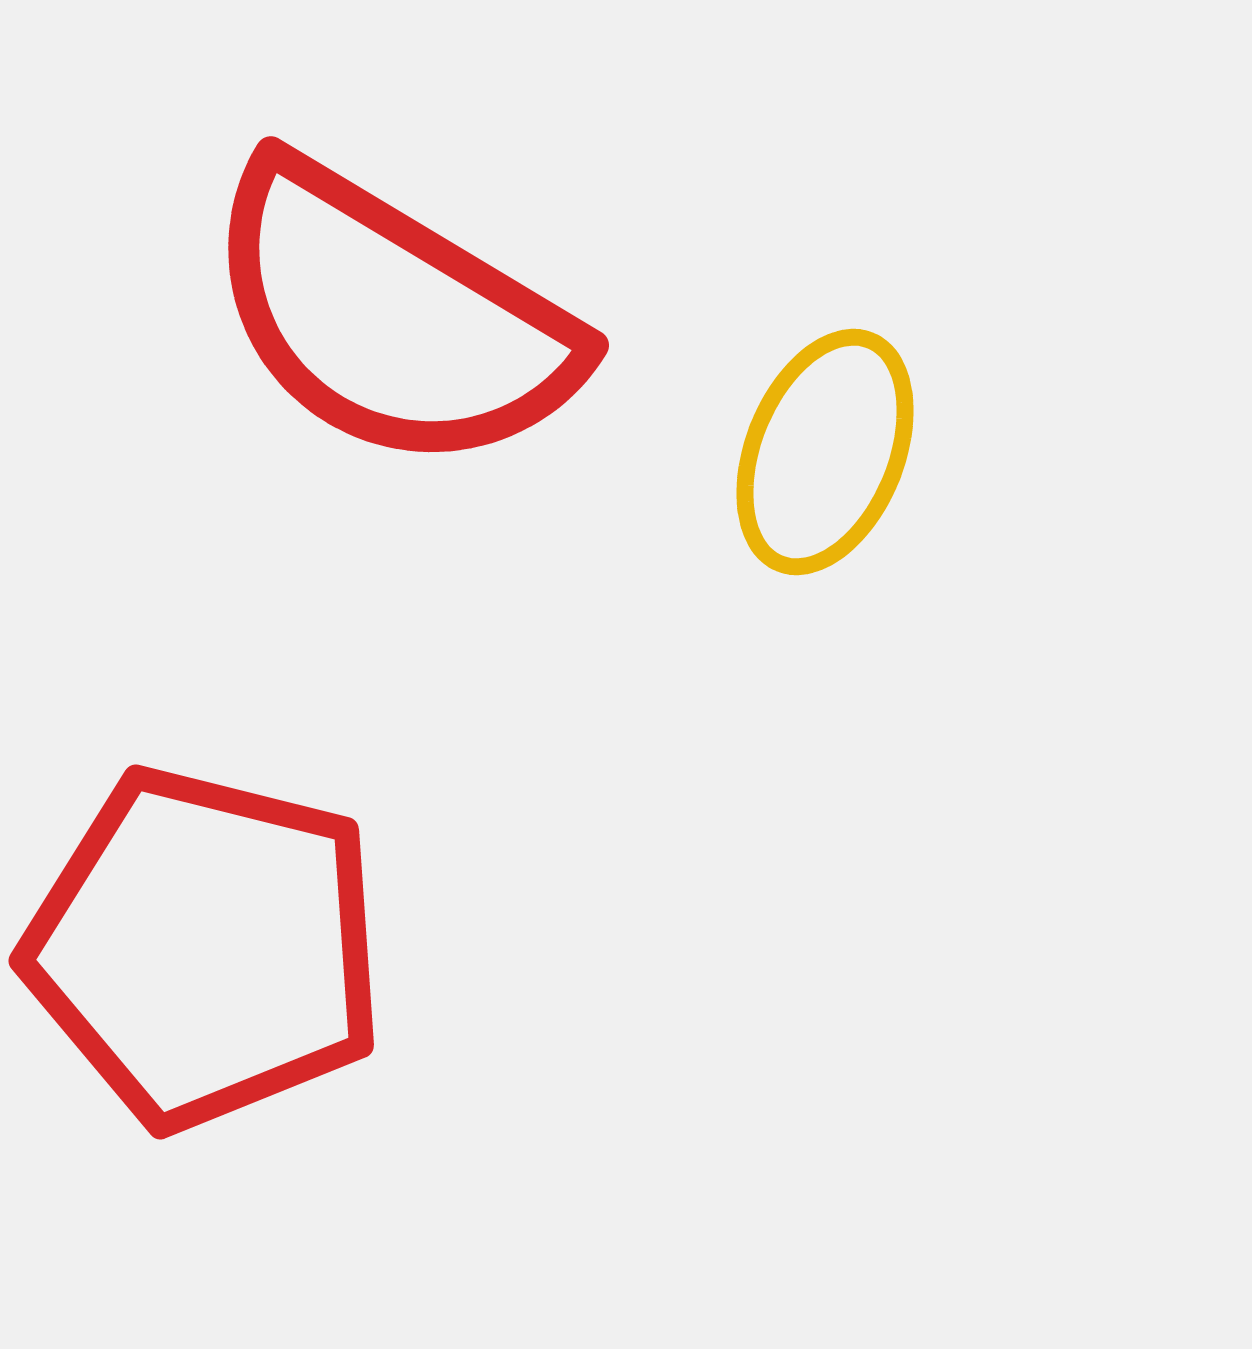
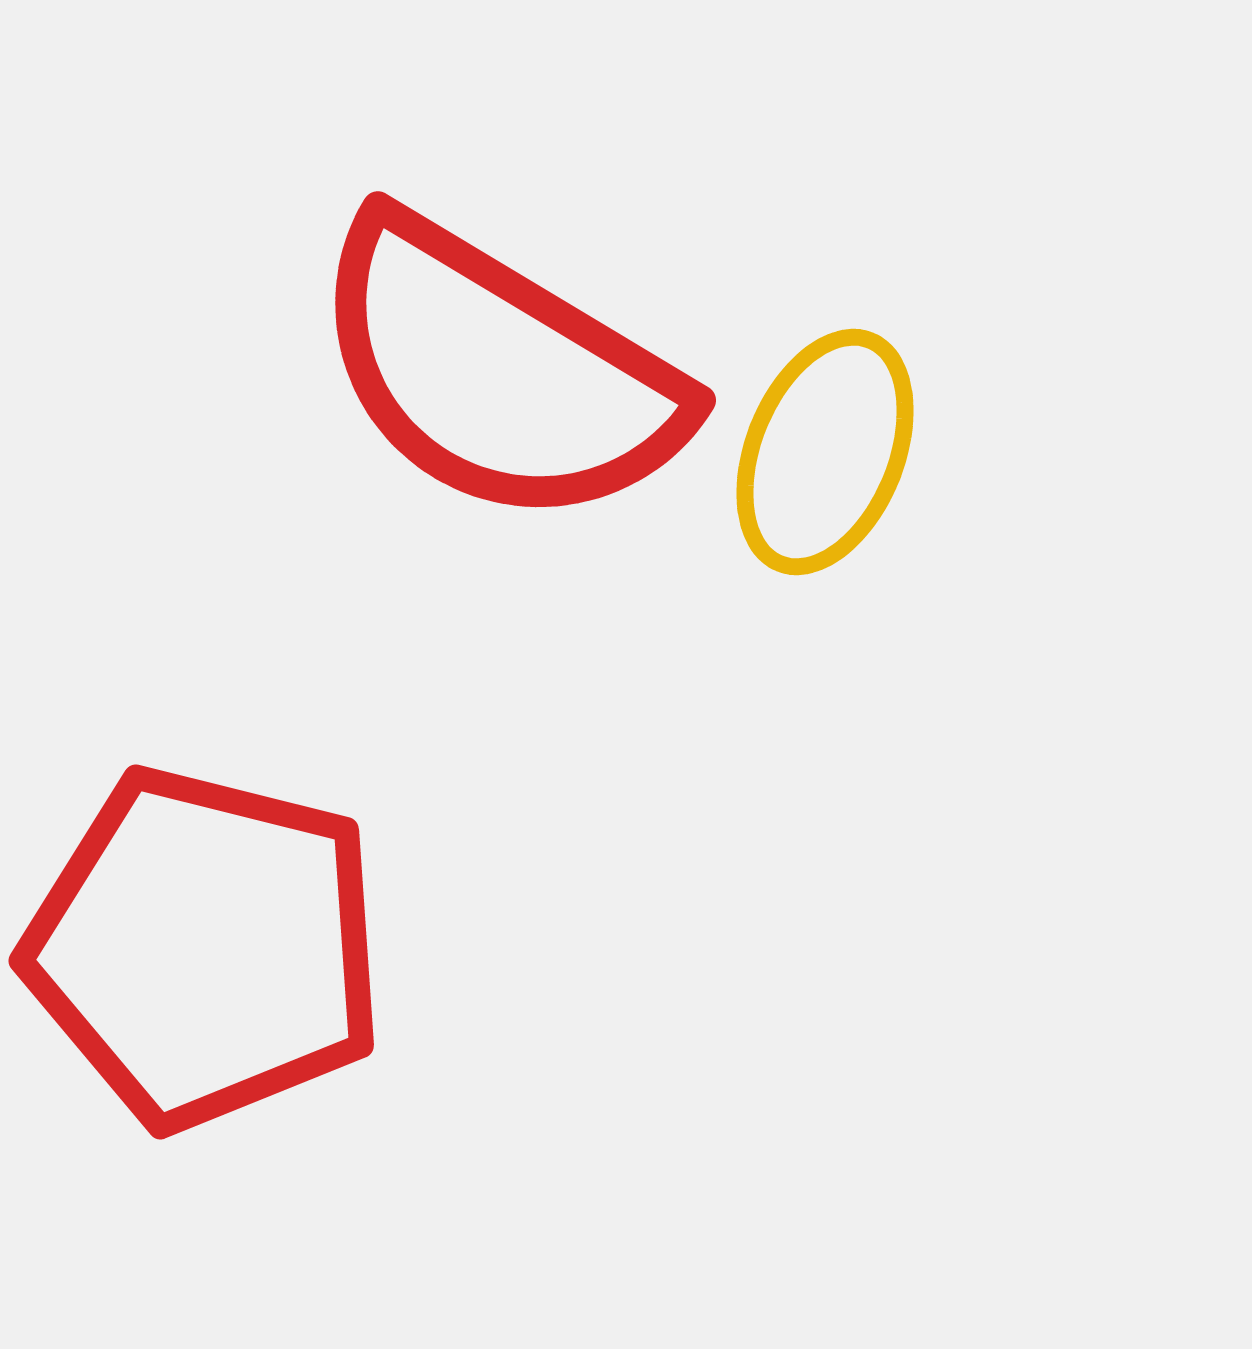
red semicircle: moved 107 px right, 55 px down
